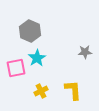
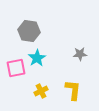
gray hexagon: moved 1 px left; rotated 15 degrees counterclockwise
gray star: moved 5 px left, 2 px down
yellow L-shape: rotated 10 degrees clockwise
